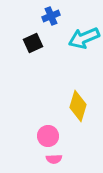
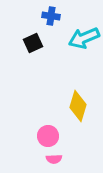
blue cross: rotated 30 degrees clockwise
